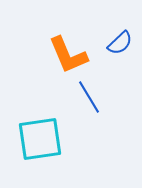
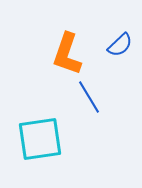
blue semicircle: moved 2 px down
orange L-shape: moved 1 px left, 1 px up; rotated 42 degrees clockwise
